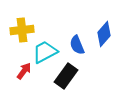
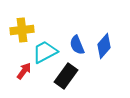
blue diamond: moved 12 px down
